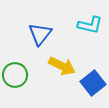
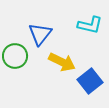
yellow arrow: moved 4 px up
green circle: moved 19 px up
blue square: moved 3 px left, 2 px up
